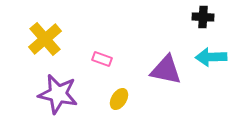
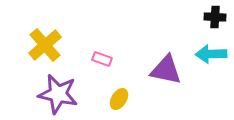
black cross: moved 12 px right
yellow cross: moved 6 px down
cyan arrow: moved 3 px up
